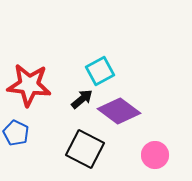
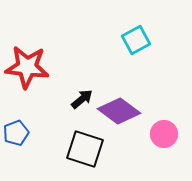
cyan square: moved 36 px right, 31 px up
red star: moved 2 px left, 18 px up
blue pentagon: rotated 25 degrees clockwise
black square: rotated 9 degrees counterclockwise
pink circle: moved 9 px right, 21 px up
